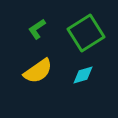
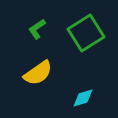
yellow semicircle: moved 2 px down
cyan diamond: moved 23 px down
